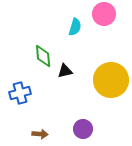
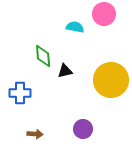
cyan semicircle: rotated 96 degrees counterclockwise
blue cross: rotated 15 degrees clockwise
brown arrow: moved 5 px left
